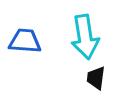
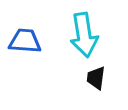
cyan arrow: moved 1 px left, 2 px up
